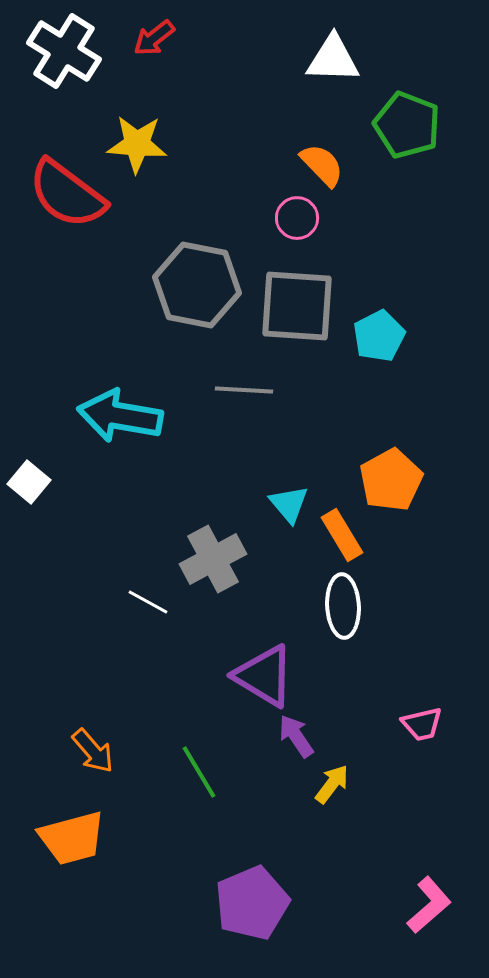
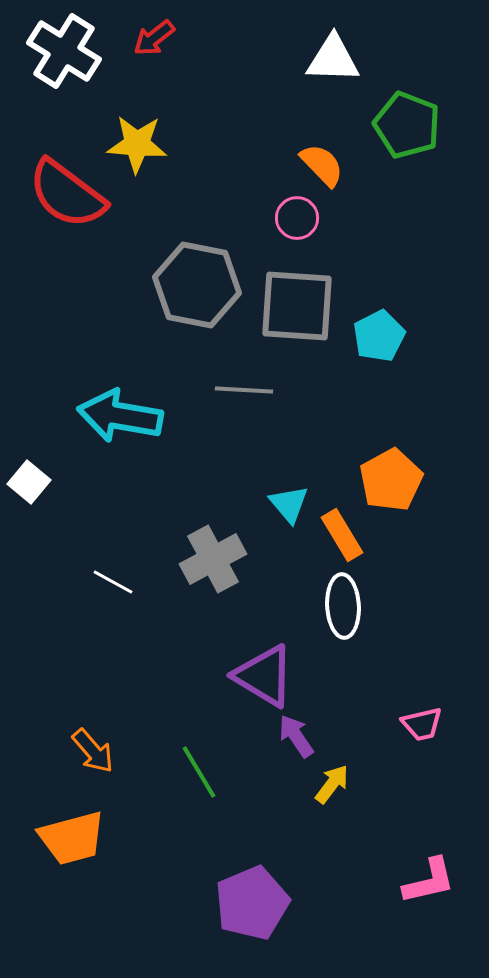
white line: moved 35 px left, 20 px up
pink L-shape: moved 24 px up; rotated 28 degrees clockwise
